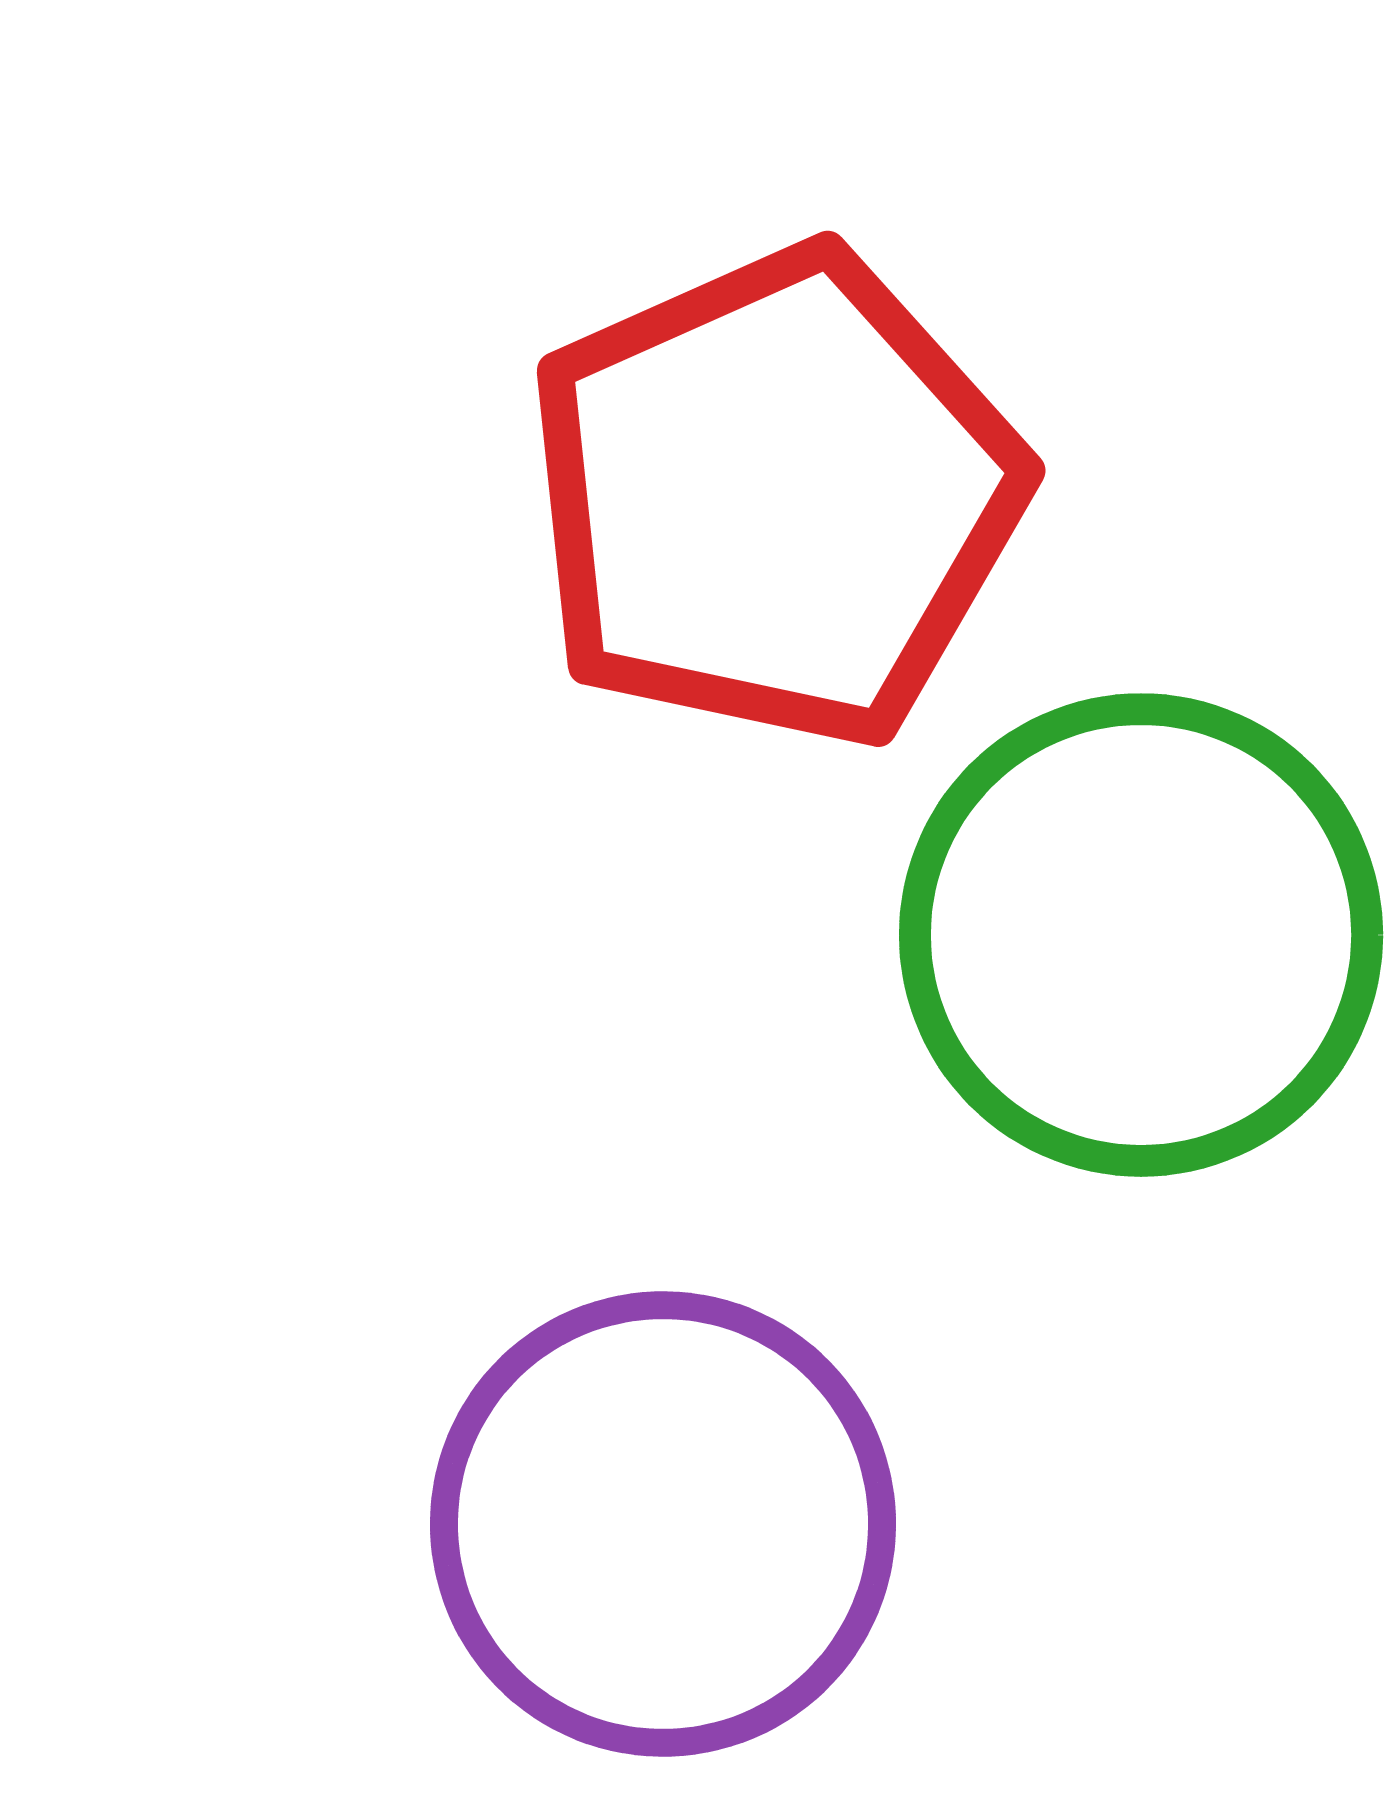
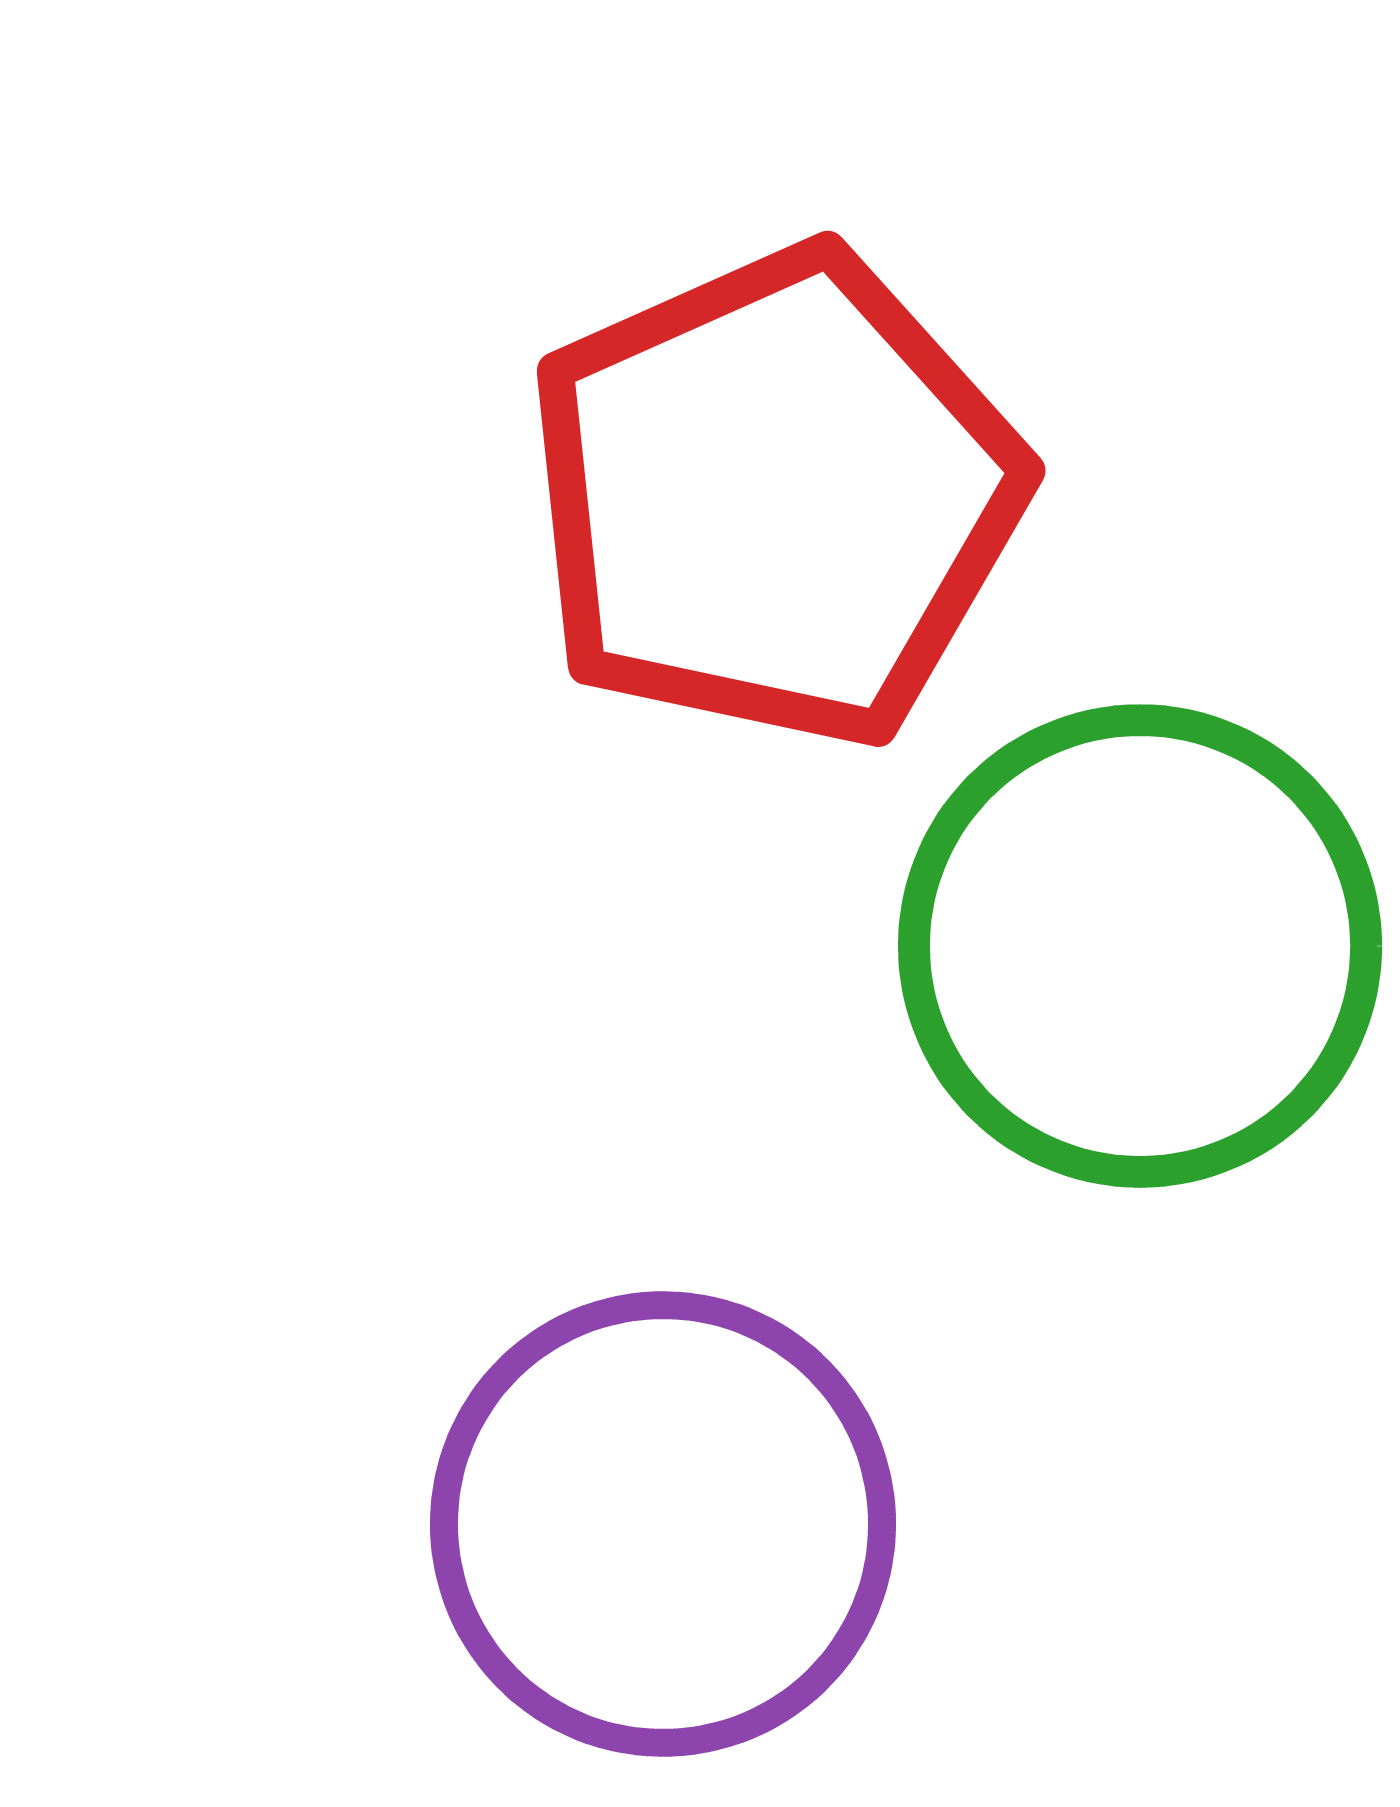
green circle: moved 1 px left, 11 px down
